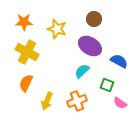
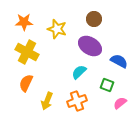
cyan semicircle: moved 3 px left, 1 px down
pink semicircle: rotated 104 degrees clockwise
